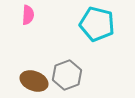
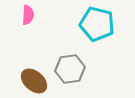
gray hexagon: moved 3 px right, 6 px up; rotated 12 degrees clockwise
brown ellipse: rotated 20 degrees clockwise
